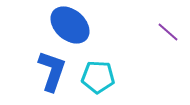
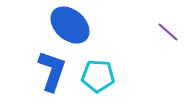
cyan pentagon: moved 1 px up
